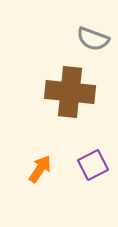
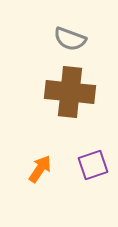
gray semicircle: moved 23 px left
purple square: rotated 8 degrees clockwise
